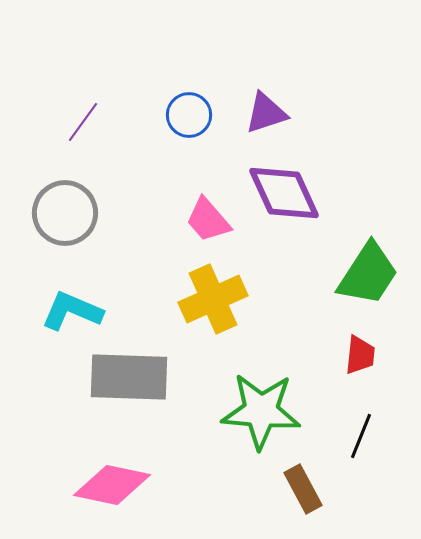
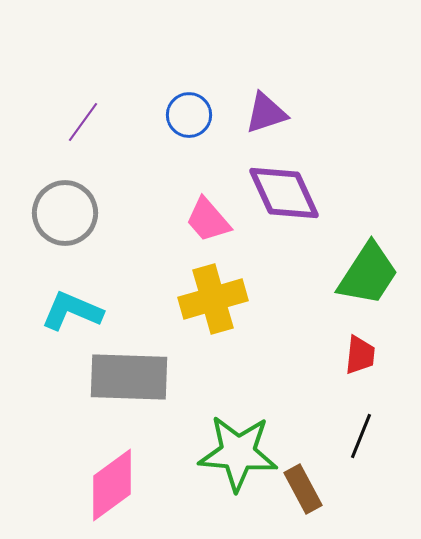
yellow cross: rotated 8 degrees clockwise
green star: moved 23 px left, 42 px down
pink diamond: rotated 48 degrees counterclockwise
